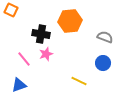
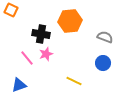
pink line: moved 3 px right, 1 px up
yellow line: moved 5 px left
